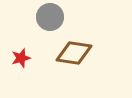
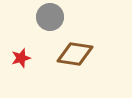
brown diamond: moved 1 px right, 1 px down
